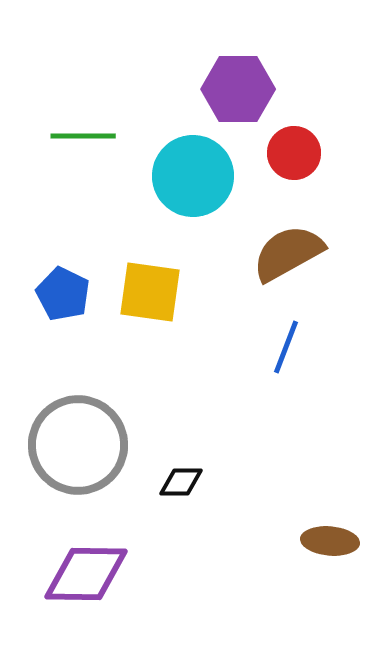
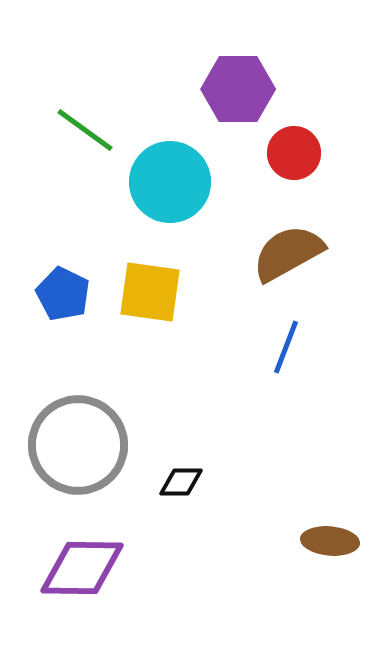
green line: moved 2 px right, 6 px up; rotated 36 degrees clockwise
cyan circle: moved 23 px left, 6 px down
purple diamond: moved 4 px left, 6 px up
